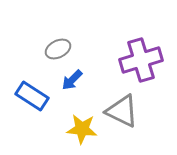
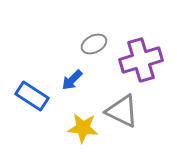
gray ellipse: moved 36 px right, 5 px up
yellow star: moved 1 px right, 1 px up
